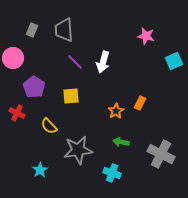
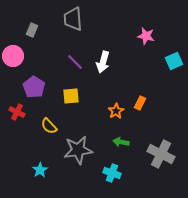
gray trapezoid: moved 9 px right, 11 px up
pink circle: moved 2 px up
red cross: moved 1 px up
